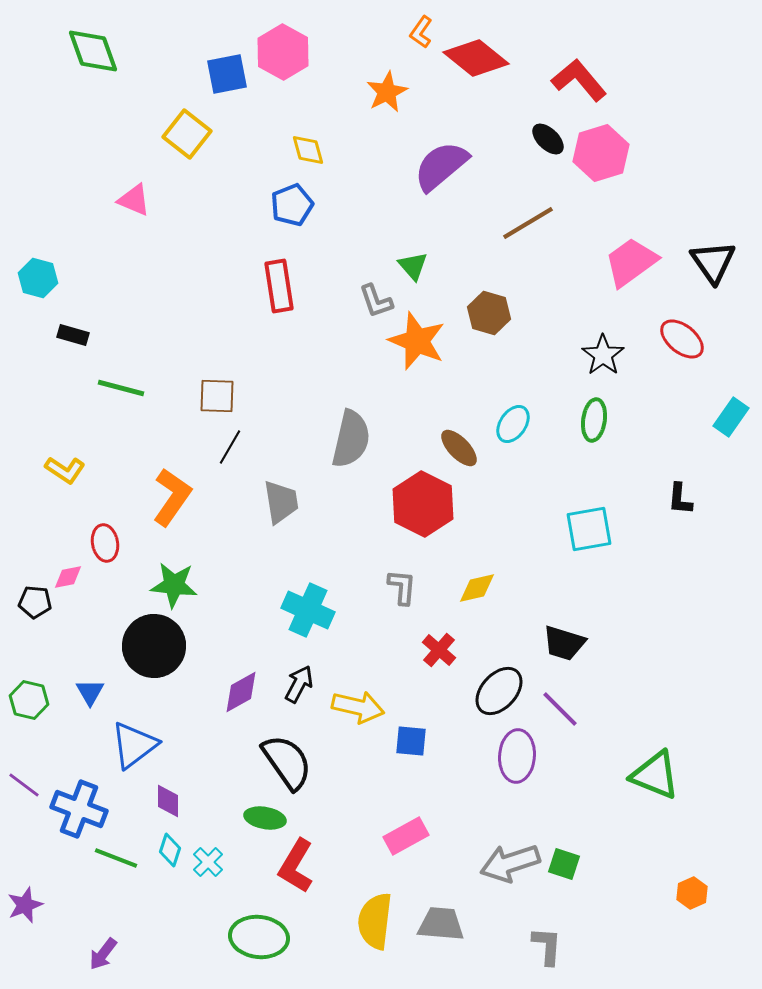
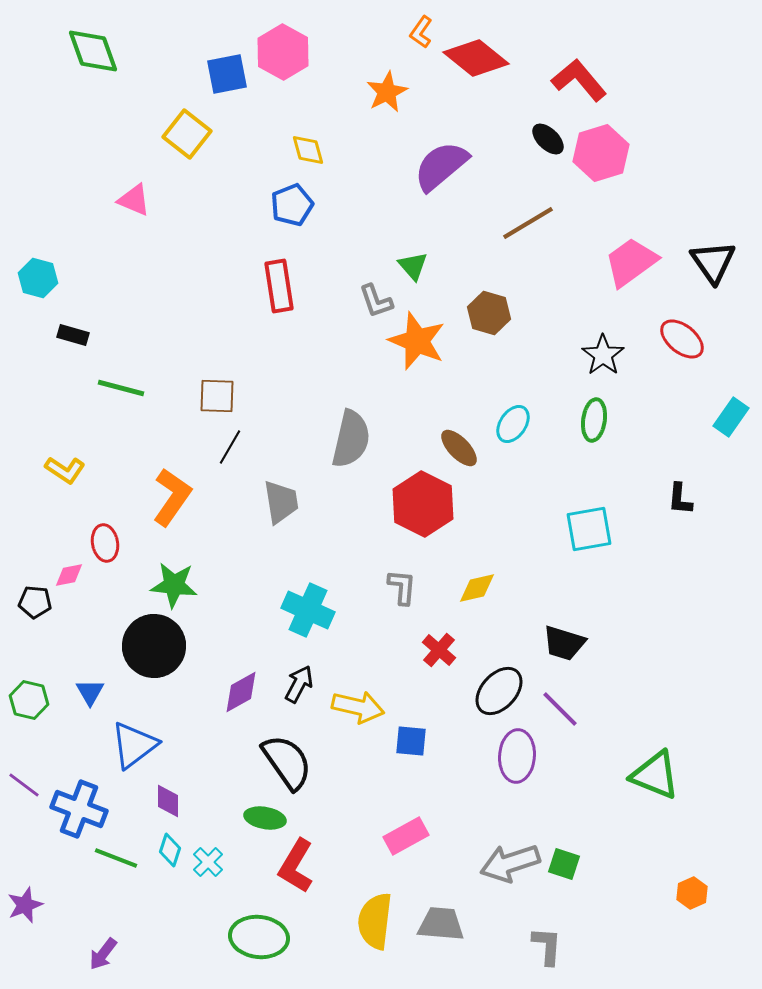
pink diamond at (68, 577): moved 1 px right, 2 px up
